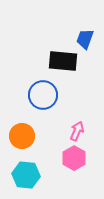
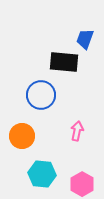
black rectangle: moved 1 px right, 1 px down
blue circle: moved 2 px left
pink arrow: rotated 12 degrees counterclockwise
pink hexagon: moved 8 px right, 26 px down
cyan hexagon: moved 16 px right, 1 px up
